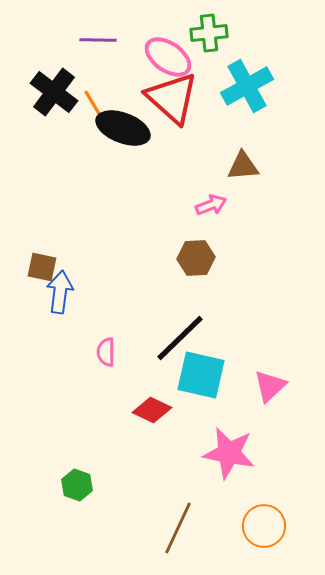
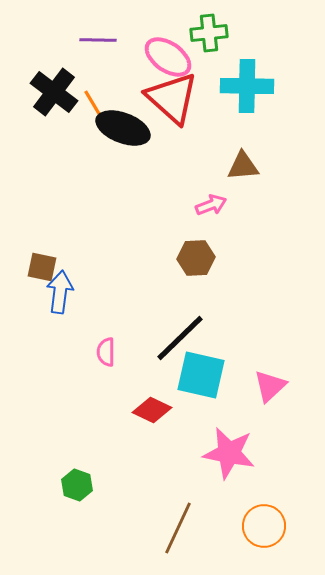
cyan cross: rotated 30 degrees clockwise
